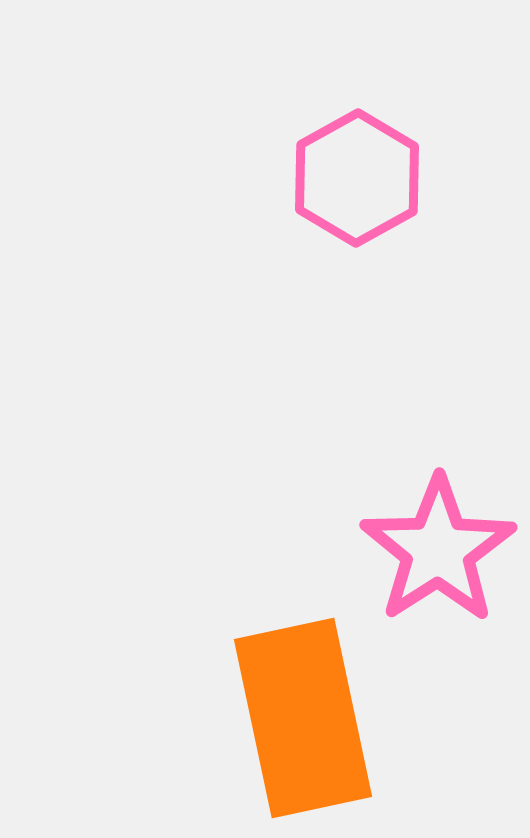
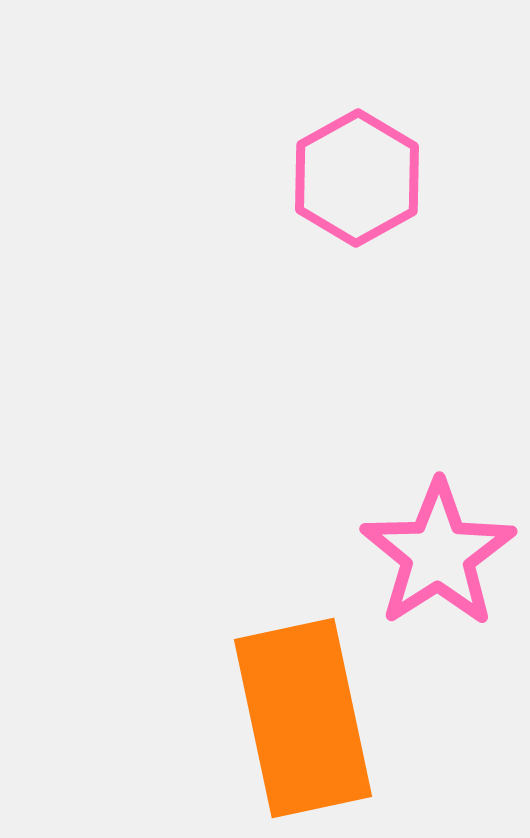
pink star: moved 4 px down
